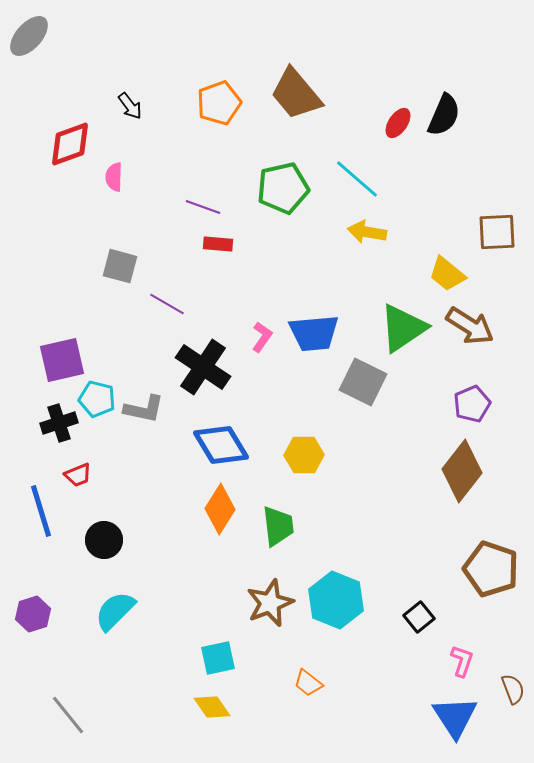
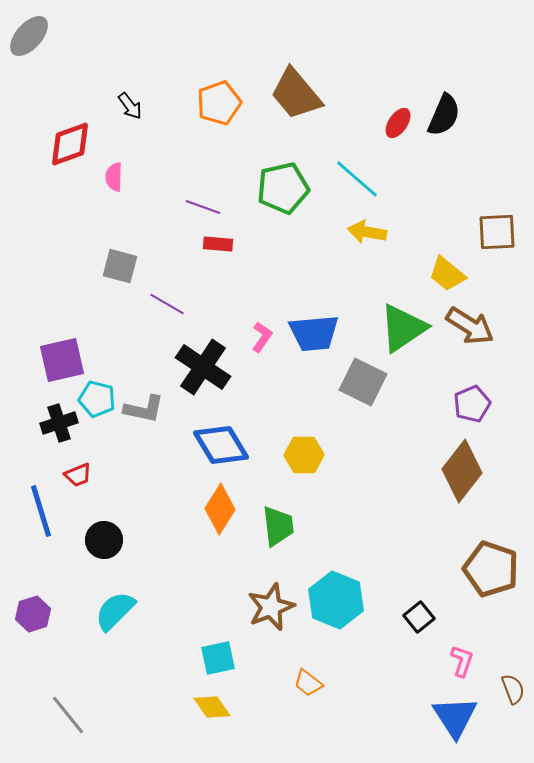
brown star at (270, 603): moved 1 px right, 4 px down
